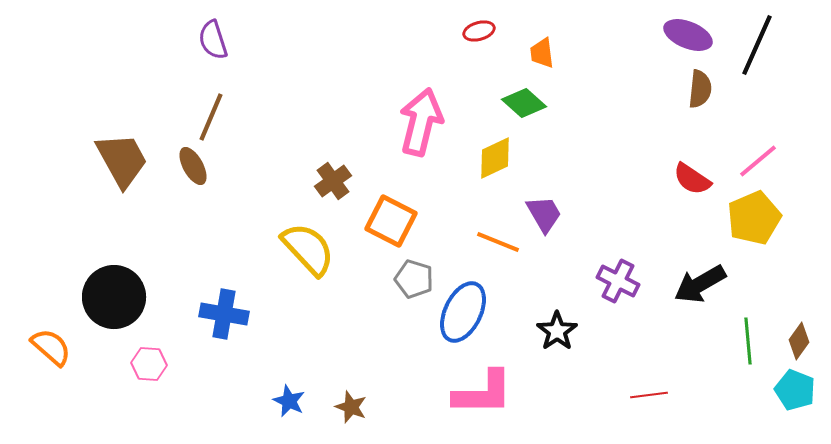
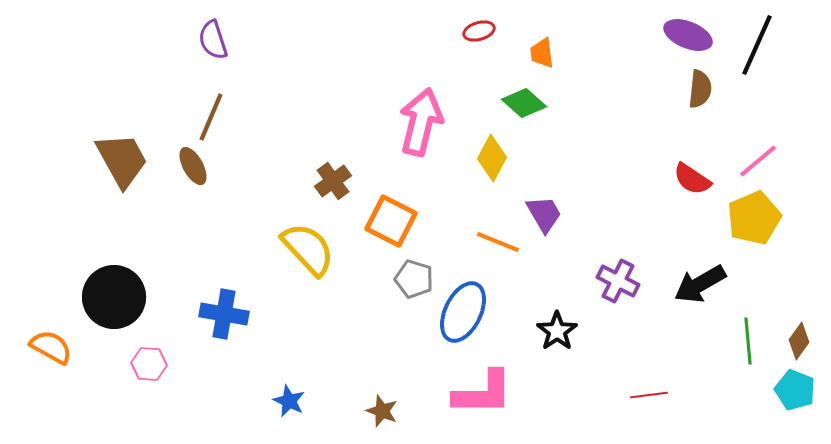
yellow diamond: moved 3 px left; rotated 36 degrees counterclockwise
orange semicircle: rotated 12 degrees counterclockwise
brown star: moved 31 px right, 4 px down
